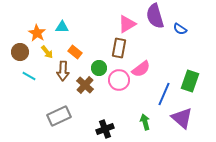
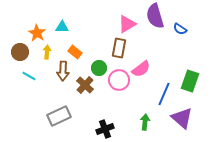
yellow arrow: rotated 136 degrees counterclockwise
green arrow: rotated 21 degrees clockwise
